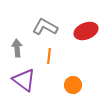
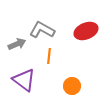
gray L-shape: moved 3 px left, 3 px down
gray arrow: moved 4 px up; rotated 72 degrees clockwise
orange circle: moved 1 px left, 1 px down
